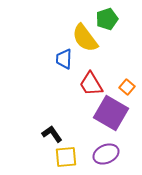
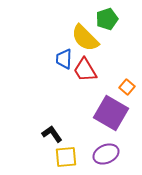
yellow semicircle: rotated 8 degrees counterclockwise
red trapezoid: moved 6 px left, 14 px up
